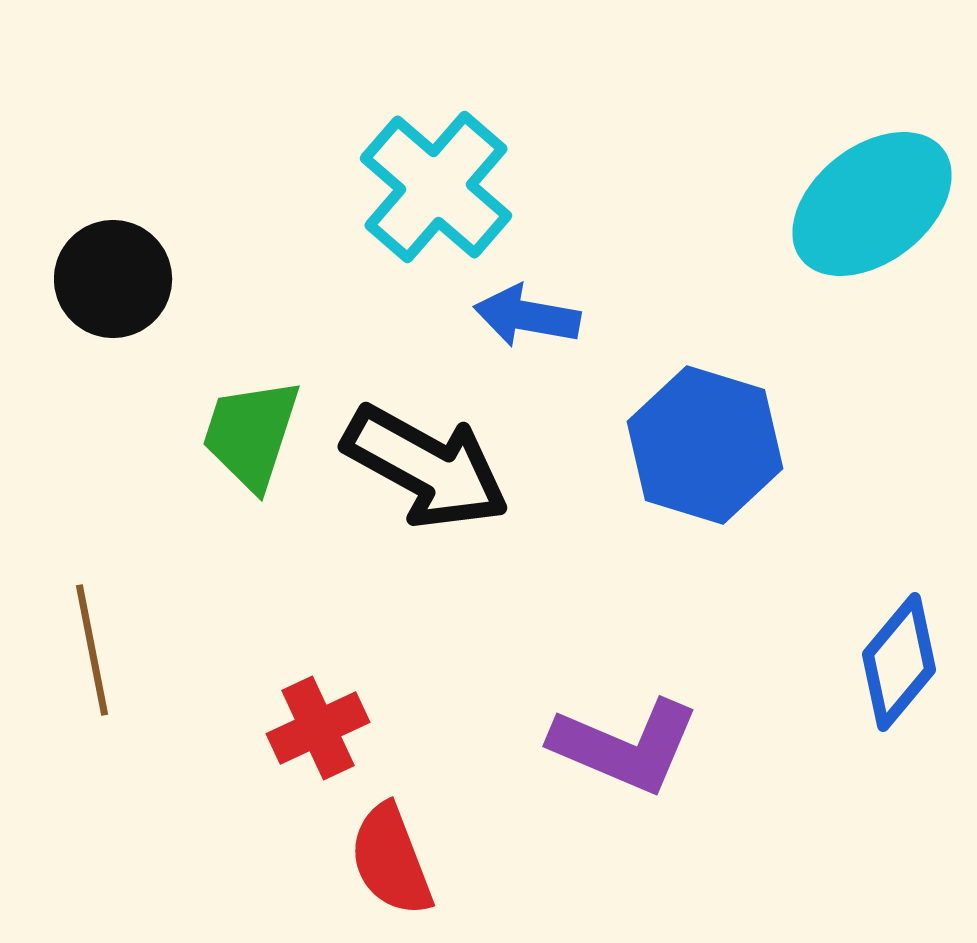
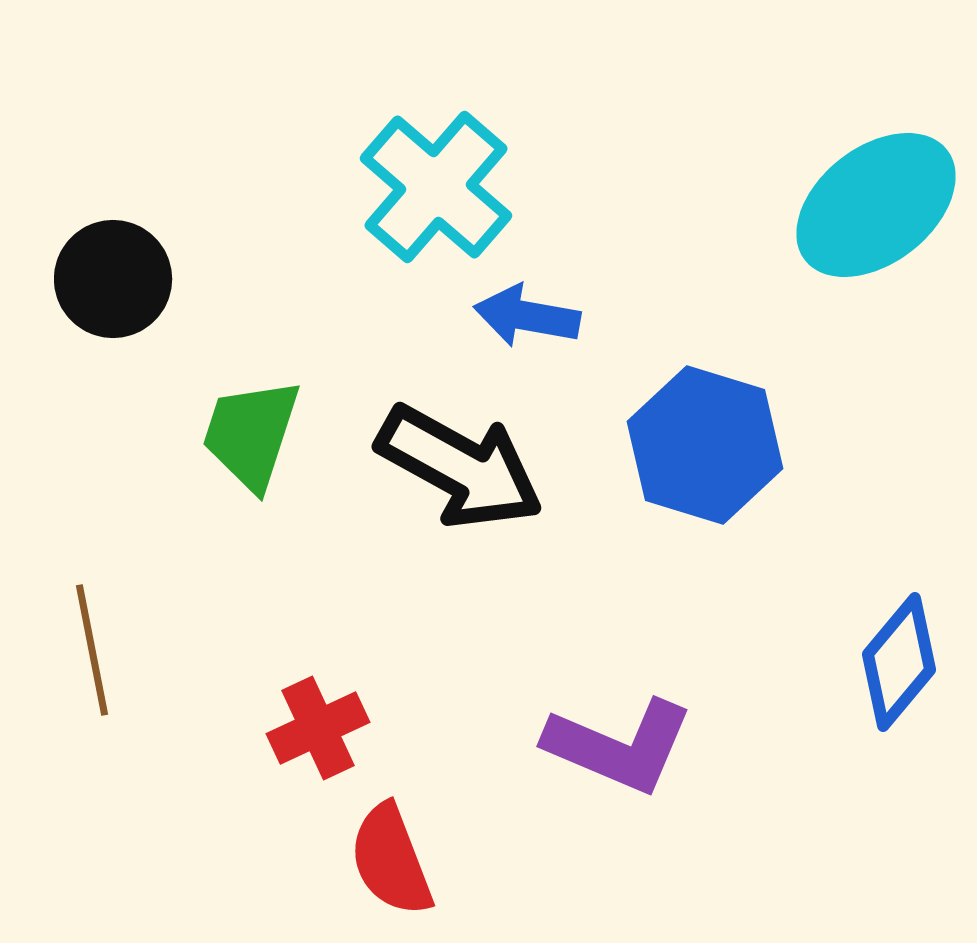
cyan ellipse: moved 4 px right, 1 px down
black arrow: moved 34 px right
purple L-shape: moved 6 px left
